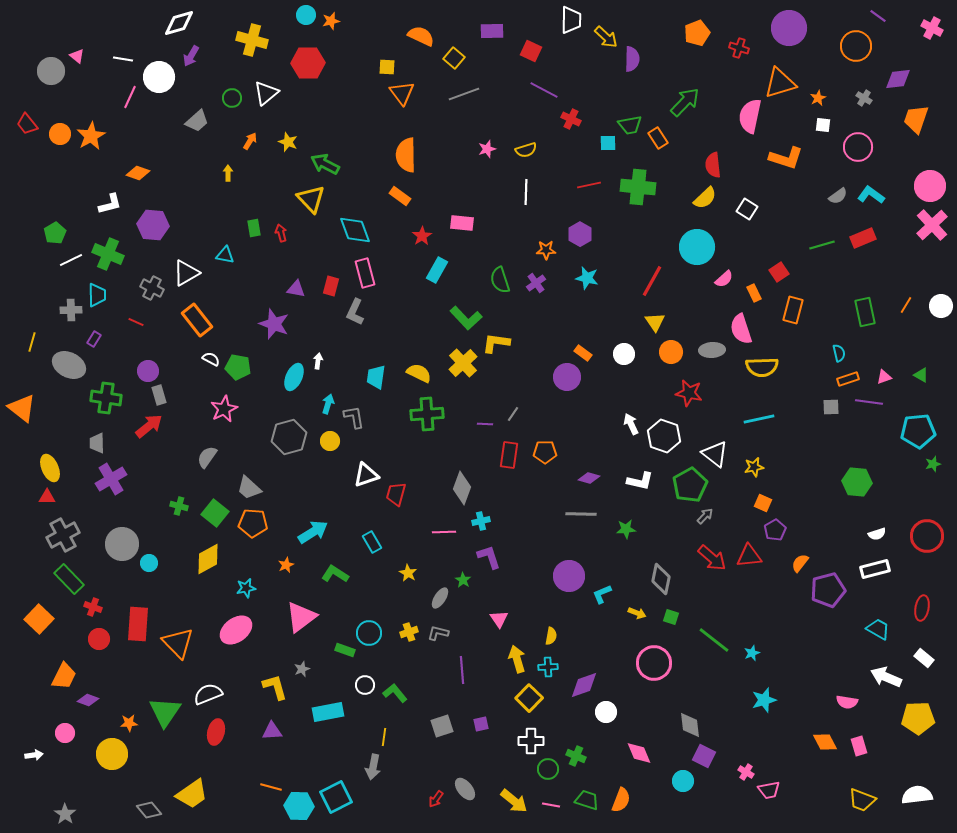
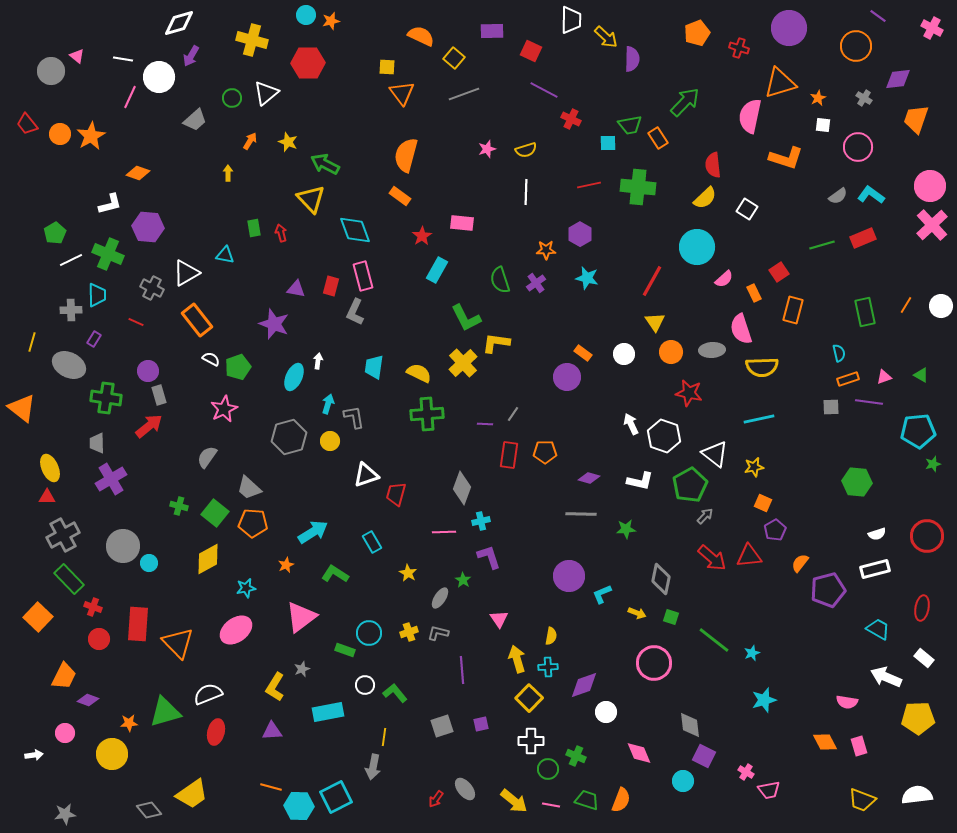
gray trapezoid at (197, 121): moved 2 px left, 1 px up
orange semicircle at (406, 155): rotated 16 degrees clockwise
purple hexagon at (153, 225): moved 5 px left, 2 px down
pink rectangle at (365, 273): moved 2 px left, 3 px down
green L-shape at (466, 318): rotated 16 degrees clockwise
green pentagon at (238, 367): rotated 30 degrees counterclockwise
cyan trapezoid at (376, 377): moved 2 px left, 10 px up
gray circle at (122, 544): moved 1 px right, 2 px down
orange square at (39, 619): moved 1 px left, 2 px up
yellow L-shape at (275, 687): rotated 132 degrees counterclockwise
green triangle at (165, 712): rotated 40 degrees clockwise
gray star at (65, 814): rotated 30 degrees clockwise
